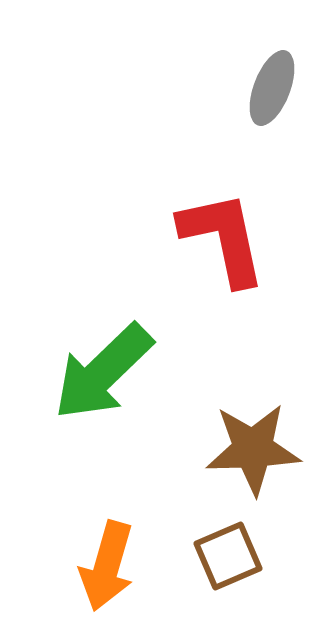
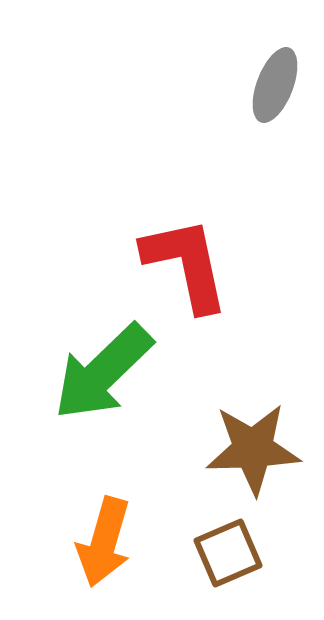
gray ellipse: moved 3 px right, 3 px up
red L-shape: moved 37 px left, 26 px down
brown square: moved 3 px up
orange arrow: moved 3 px left, 24 px up
